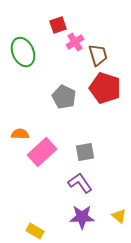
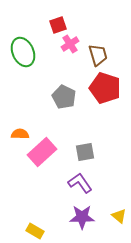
pink cross: moved 5 px left, 2 px down
